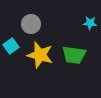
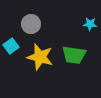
cyan star: moved 1 px down
yellow star: moved 2 px down
